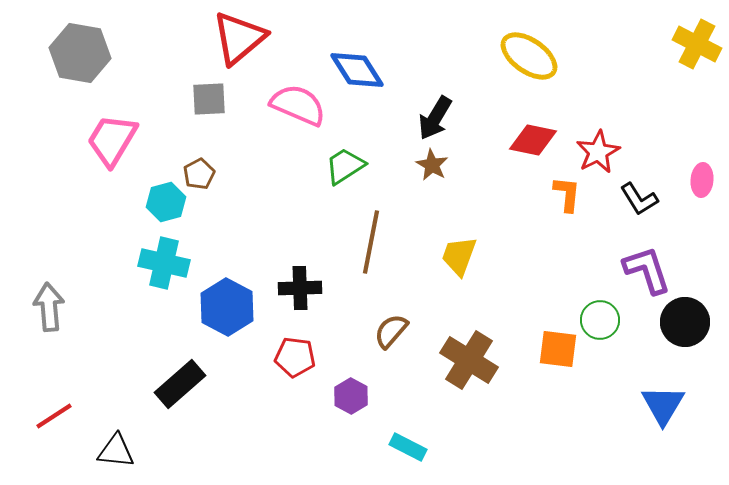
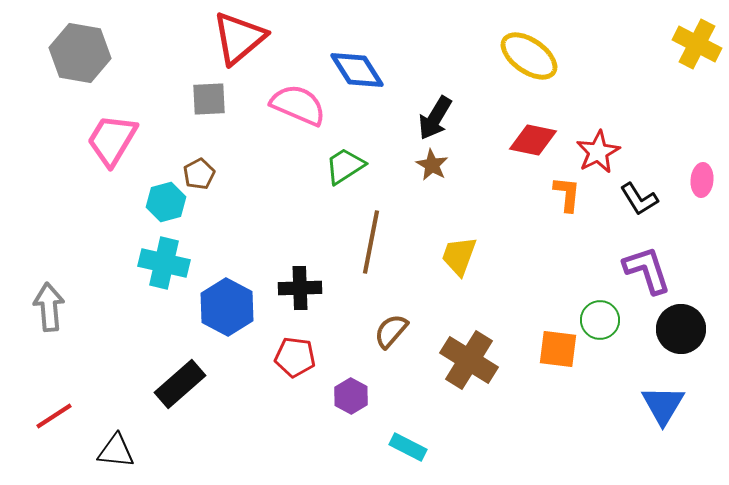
black circle: moved 4 px left, 7 px down
